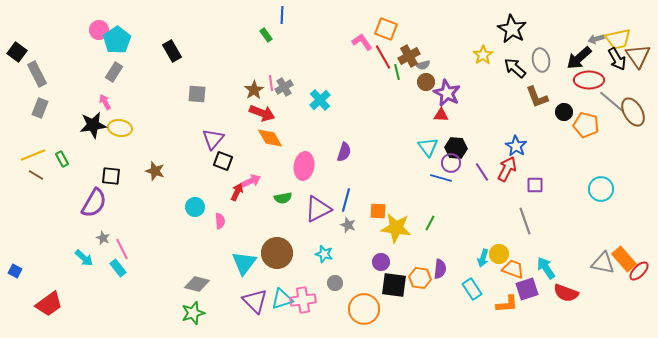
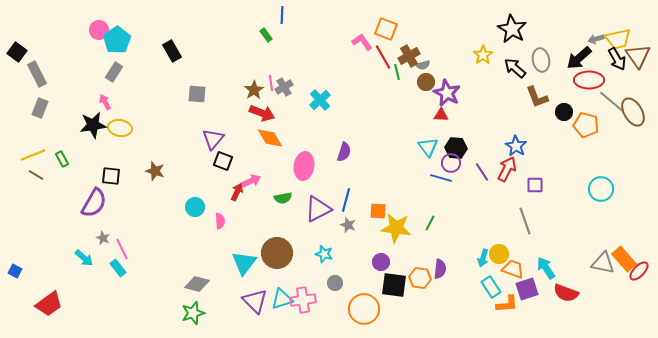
cyan rectangle at (472, 289): moved 19 px right, 2 px up
